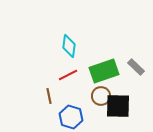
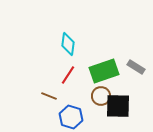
cyan diamond: moved 1 px left, 2 px up
gray rectangle: rotated 12 degrees counterclockwise
red line: rotated 30 degrees counterclockwise
brown line: rotated 56 degrees counterclockwise
